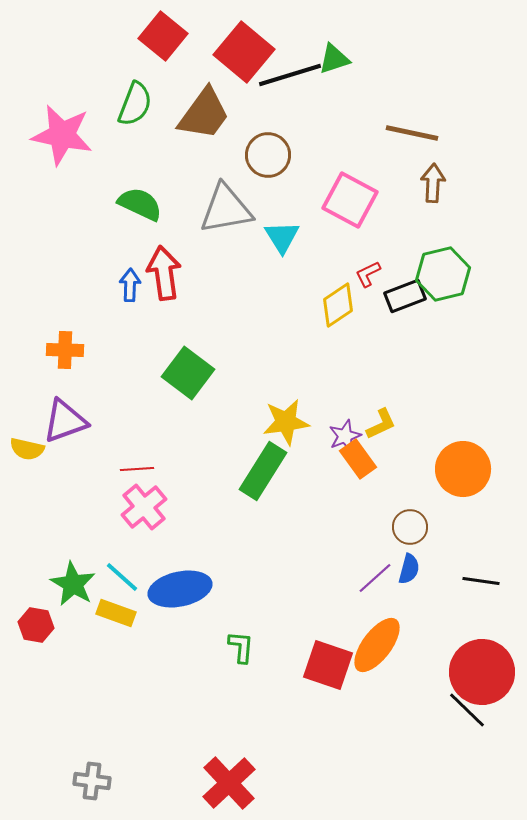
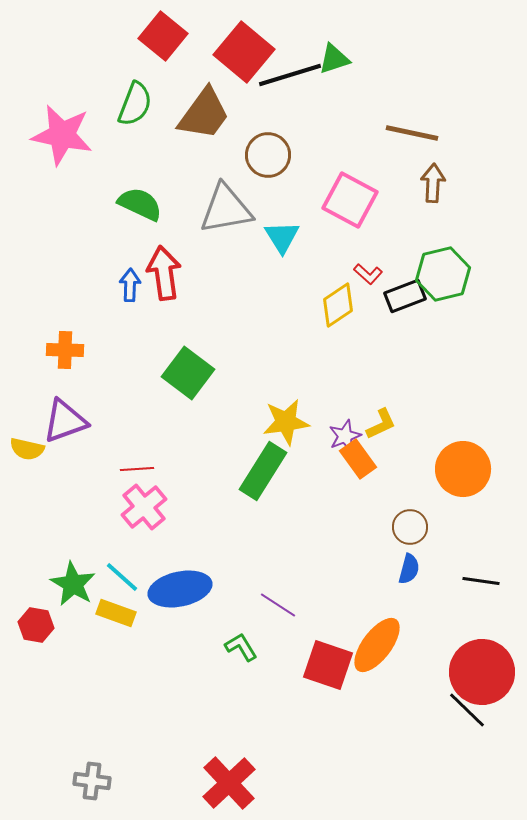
red L-shape at (368, 274): rotated 112 degrees counterclockwise
purple line at (375, 578): moved 97 px left, 27 px down; rotated 75 degrees clockwise
green L-shape at (241, 647): rotated 36 degrees counterclockwise
